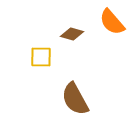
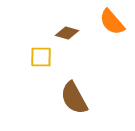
brown diamond: moved 5 px left, 1 px up
brown semicircle: moved 1 px left, 1 px up
